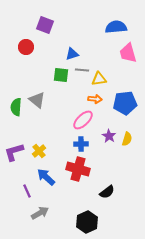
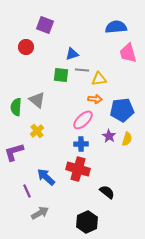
blue pentagon: moved 3 px left, 7 px down
yellow cross: moved 2 px left, 20 px up
black semicircle: rotated 105 degrees counterclockwise
